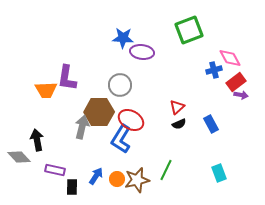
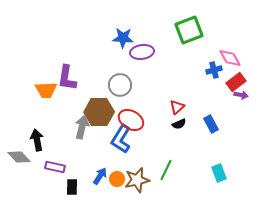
purple ellipse: rotated 15 degrees counterclockwise
purple rectangle: moved 3 px up
blue arrow: moved 4 px right
